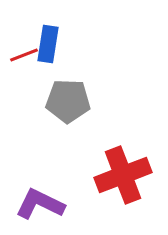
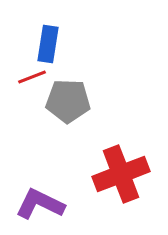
red line: moved 8 px right, 22 px down
red cross: moved 2 px left, 1 px up
